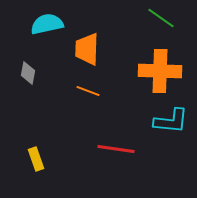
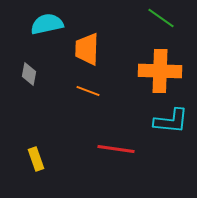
gray diamond: moved 1 px right, 1 px down
